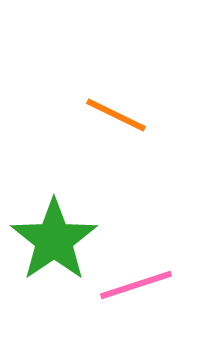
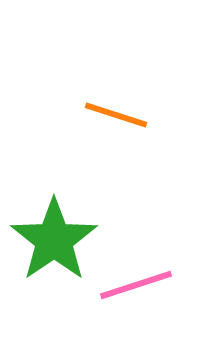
orange line: rotated 8 degrees counterclockwise
